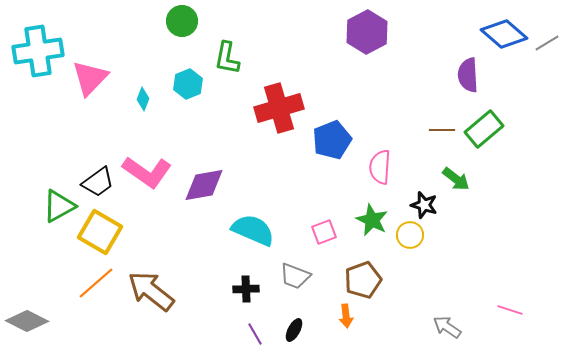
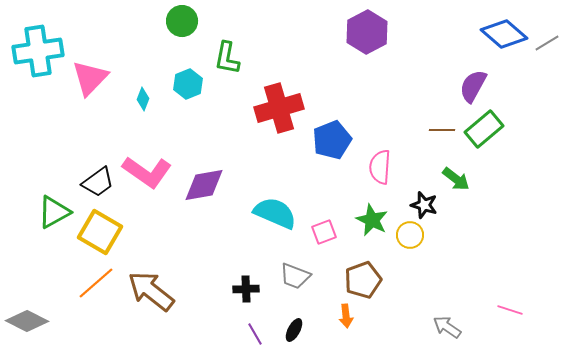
purple semicircle: moved 5 px right, 11 px down; rotated 32 degrees clockwise
green triangle: moved 5 px left, 6 px down
cyan semicircle: moved 22 px right, 17 px up
